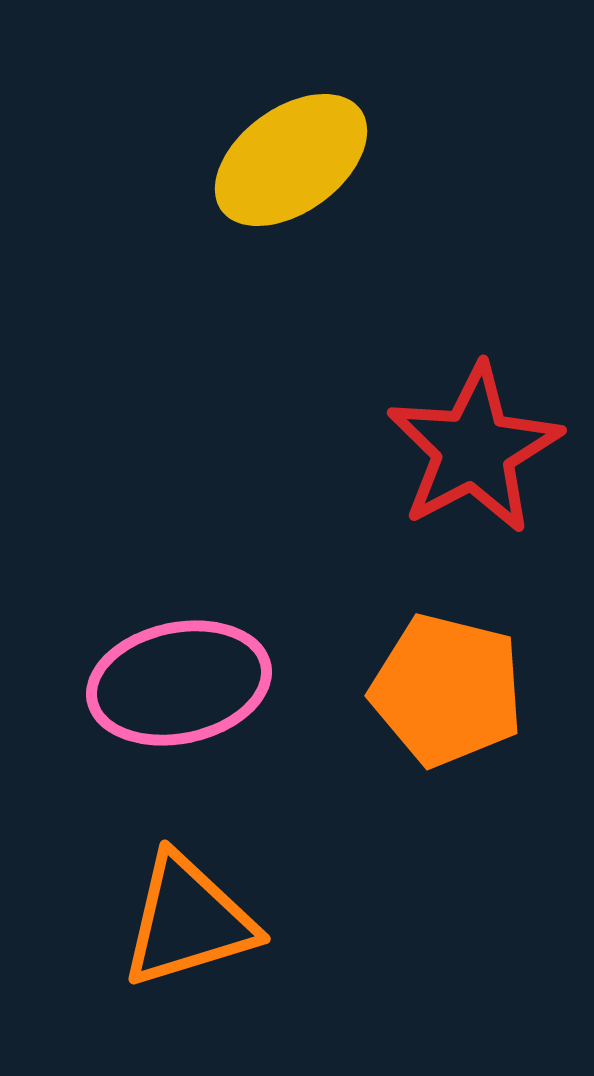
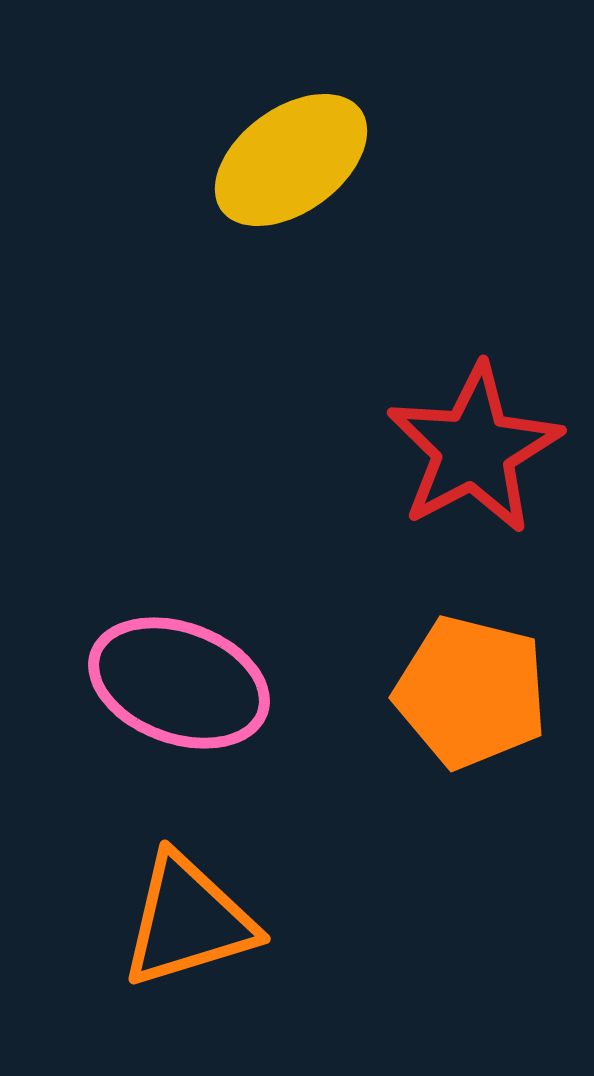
pink ellipse: rotated 32 degrees clockwise
orange pentagon: moved 24 px right, 2 px down
